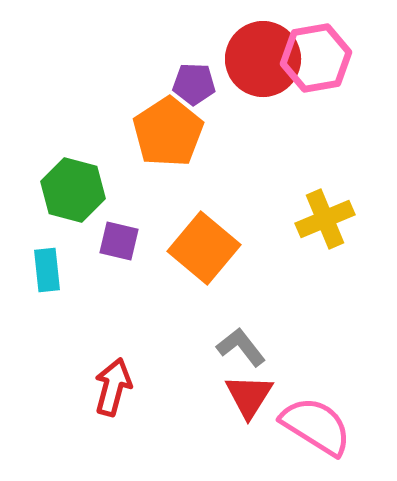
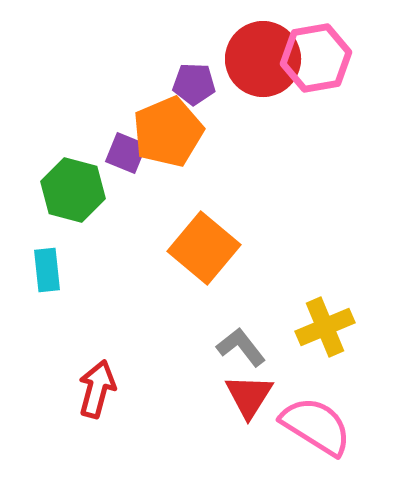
orange pentagon: rotated 10 degrees clockwise
yellow cross: moved 108 px down
purple square: moved 7 px right, 88 px up; rotated 9 degrees clockwise
red arrow: moved 16 px left, 2 px down
